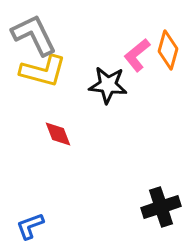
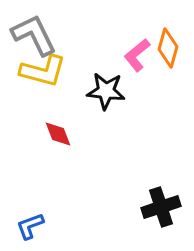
orange diamond: moved 2 px up
black star: moved 2 px left, 6 px down
